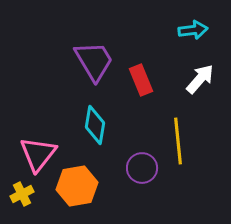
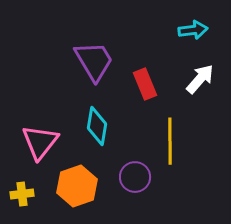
red rectangle: moved 4 px right, 4 px down
cyan diamond: moved 2 px right, 1 px down
yellow line: moved 8 px left; rotated 6 degrees clockwise
pink triangle: moved 2 px right, 12 px up
purple circle: moved 7 px left, 9 px down
orange hexagon: rotated 9 degrees counterclockwise
yellow cross: rotated 20 degrees clockwise
